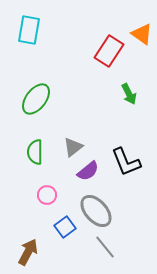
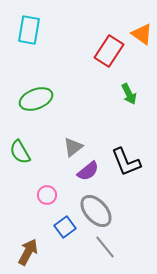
green ellipse: rotated 32 degrees clockwise
green semicircle: moved 15 px left; rotated 30 degrees counterclockwise
